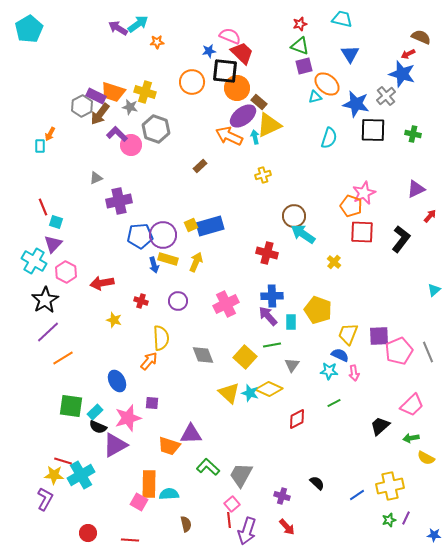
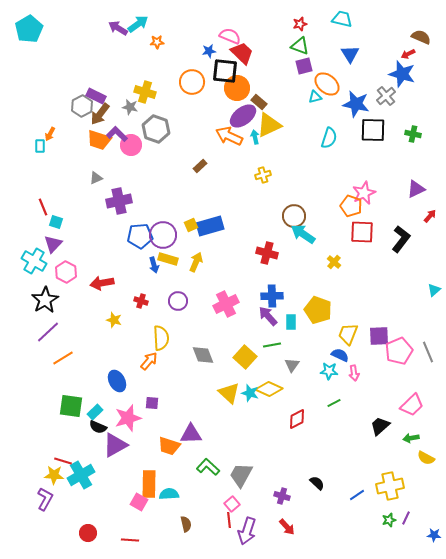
orange trapezoid at (113, 92): moved 14 px left, 48 px down
